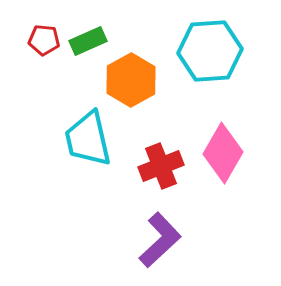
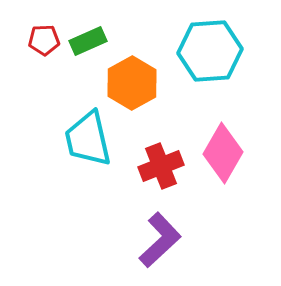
red pentagon: rotated 8 degrees counterclockwise
orange hexagon: moved 1 px right, 3 px down
